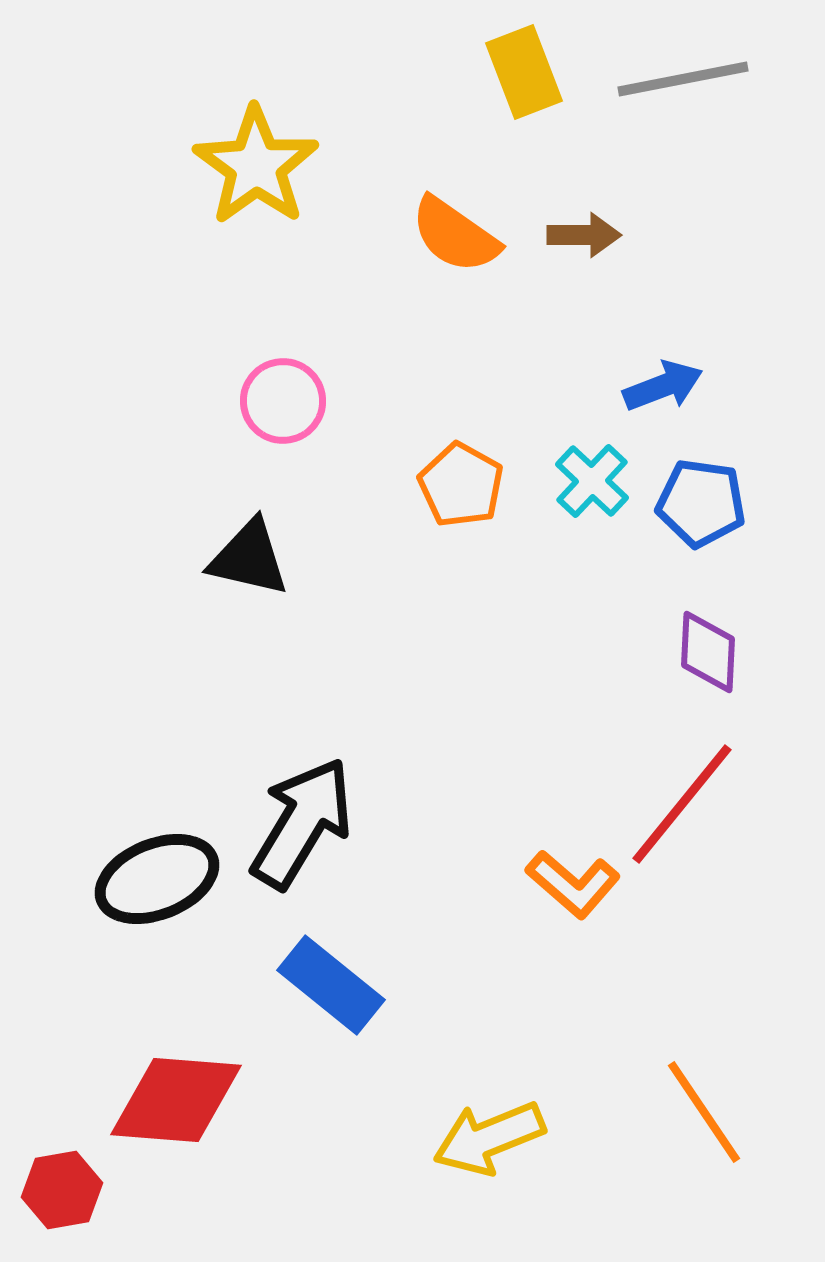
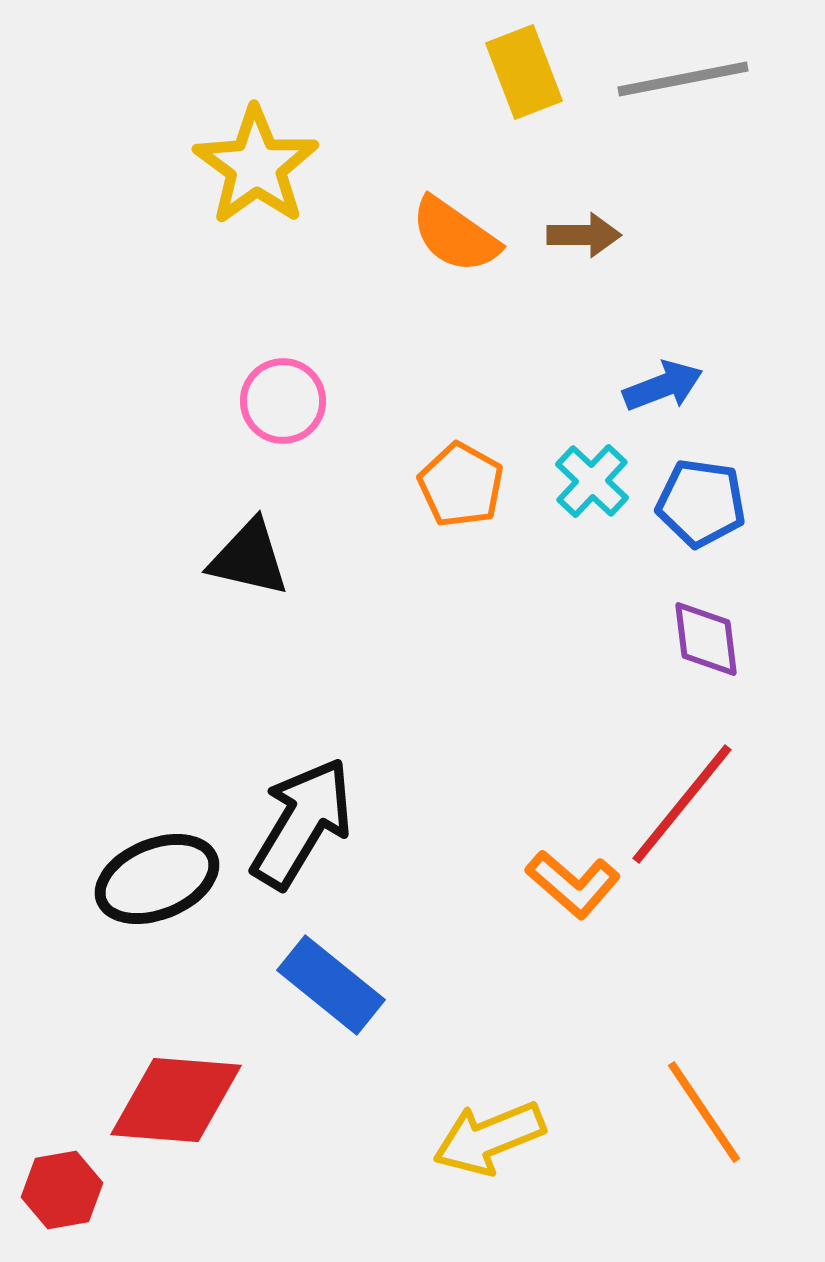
purple diamond: moved 2 px left, 13 px up; rotated 10 degrees counterclockwise
